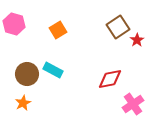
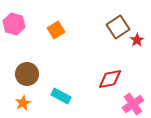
orange square: moved 2 px left
cyan rectangle: moved 8 px right, 26 px down
